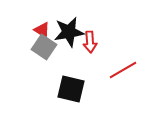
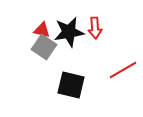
red triangle: rotated 18 degrees counterclockwise
red arrow: moved 5 px right, 14 px up
black square: moved 4 px up
